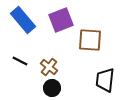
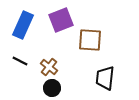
blue rectangle: moved 5 px down; rotated 64 degrees clockwise
black trapezoid: moved 2 px up
